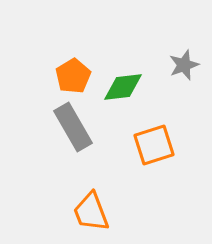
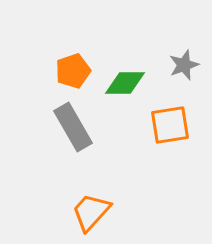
orange pentagon: moved 5 px up; rotated 12 degrees clockwise
green diamond: moved 2 px right, 4 px up; rotated 6 degrees clockwise
orange square: moved 16 px right, 20 px up; rotated 9 degrees clockwise
orange trapezoid: rotated 63 degrees clockwise
